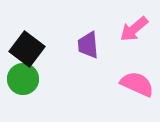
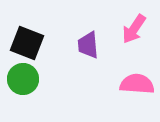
pink arrow: rotated 16 degrees counterclockwise
black square: moved 6 px up; rotated 16 degrees counterclockwise
pink semicircle: rotated 20 degrees counterclockwise
